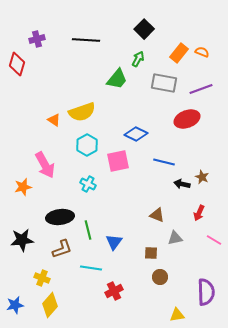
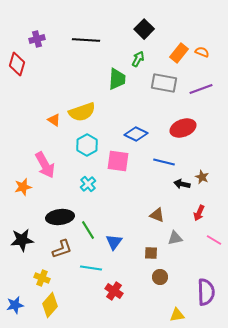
green trapezoid: rotated 35 degrees counterclockwise
red ellipse: moved 4 px left, 9 px down
pink square: rotated 20 degrees clockwise
cyan cross: rotated 21 degrees clockwise
green line: rotated 18 degrees counterclockwise
red cross: rotated 30 degrees counterclockwise
